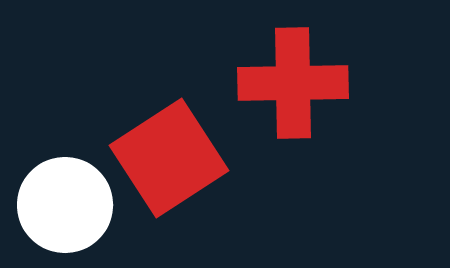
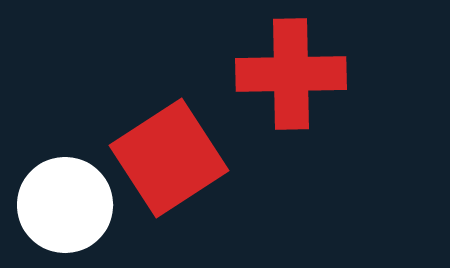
red cross: moved 2 px left, 9 px up
